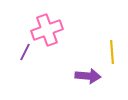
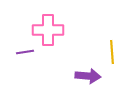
pink cross: moved 1 px right; rotated 20 degrees clockwise
purple line: rotated 54 degrees clockwise
